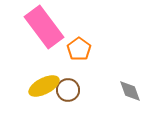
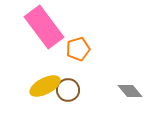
orange pentagon: moved 1 px left; rotated 20 degrees clockwise
yellow ellipse: moved 1 px right
gray diamond: rotated 20 degrees counterclockwise
